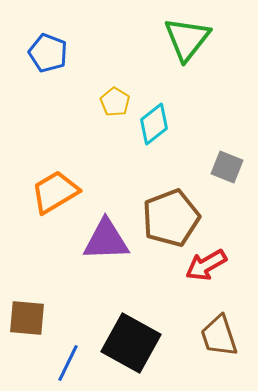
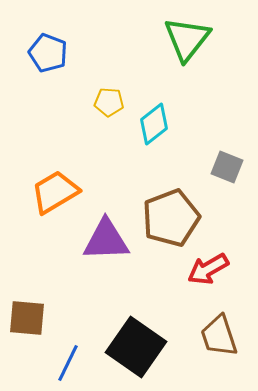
yellow pentagon: moved 6 px left; rotated 28 degrees counterclockwise
red arrow: moved 2 px right, 4 px down
black square: moved 5 px right, 4 px down; rotated 6 degrees clockwise
